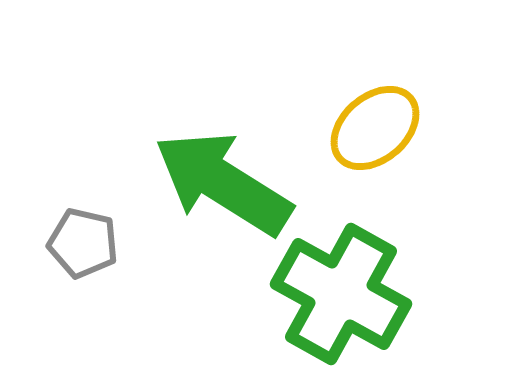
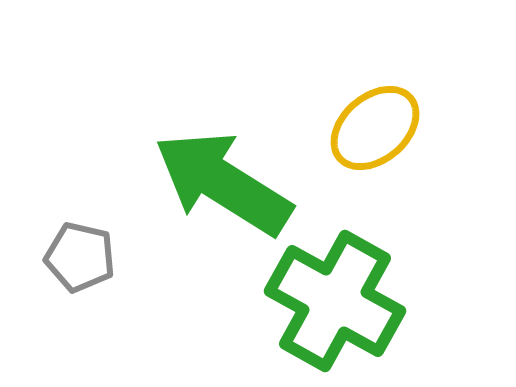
gray pentagon: moved 3 px left, 14 px down
green cross: moved 6 px left, 7 px down
